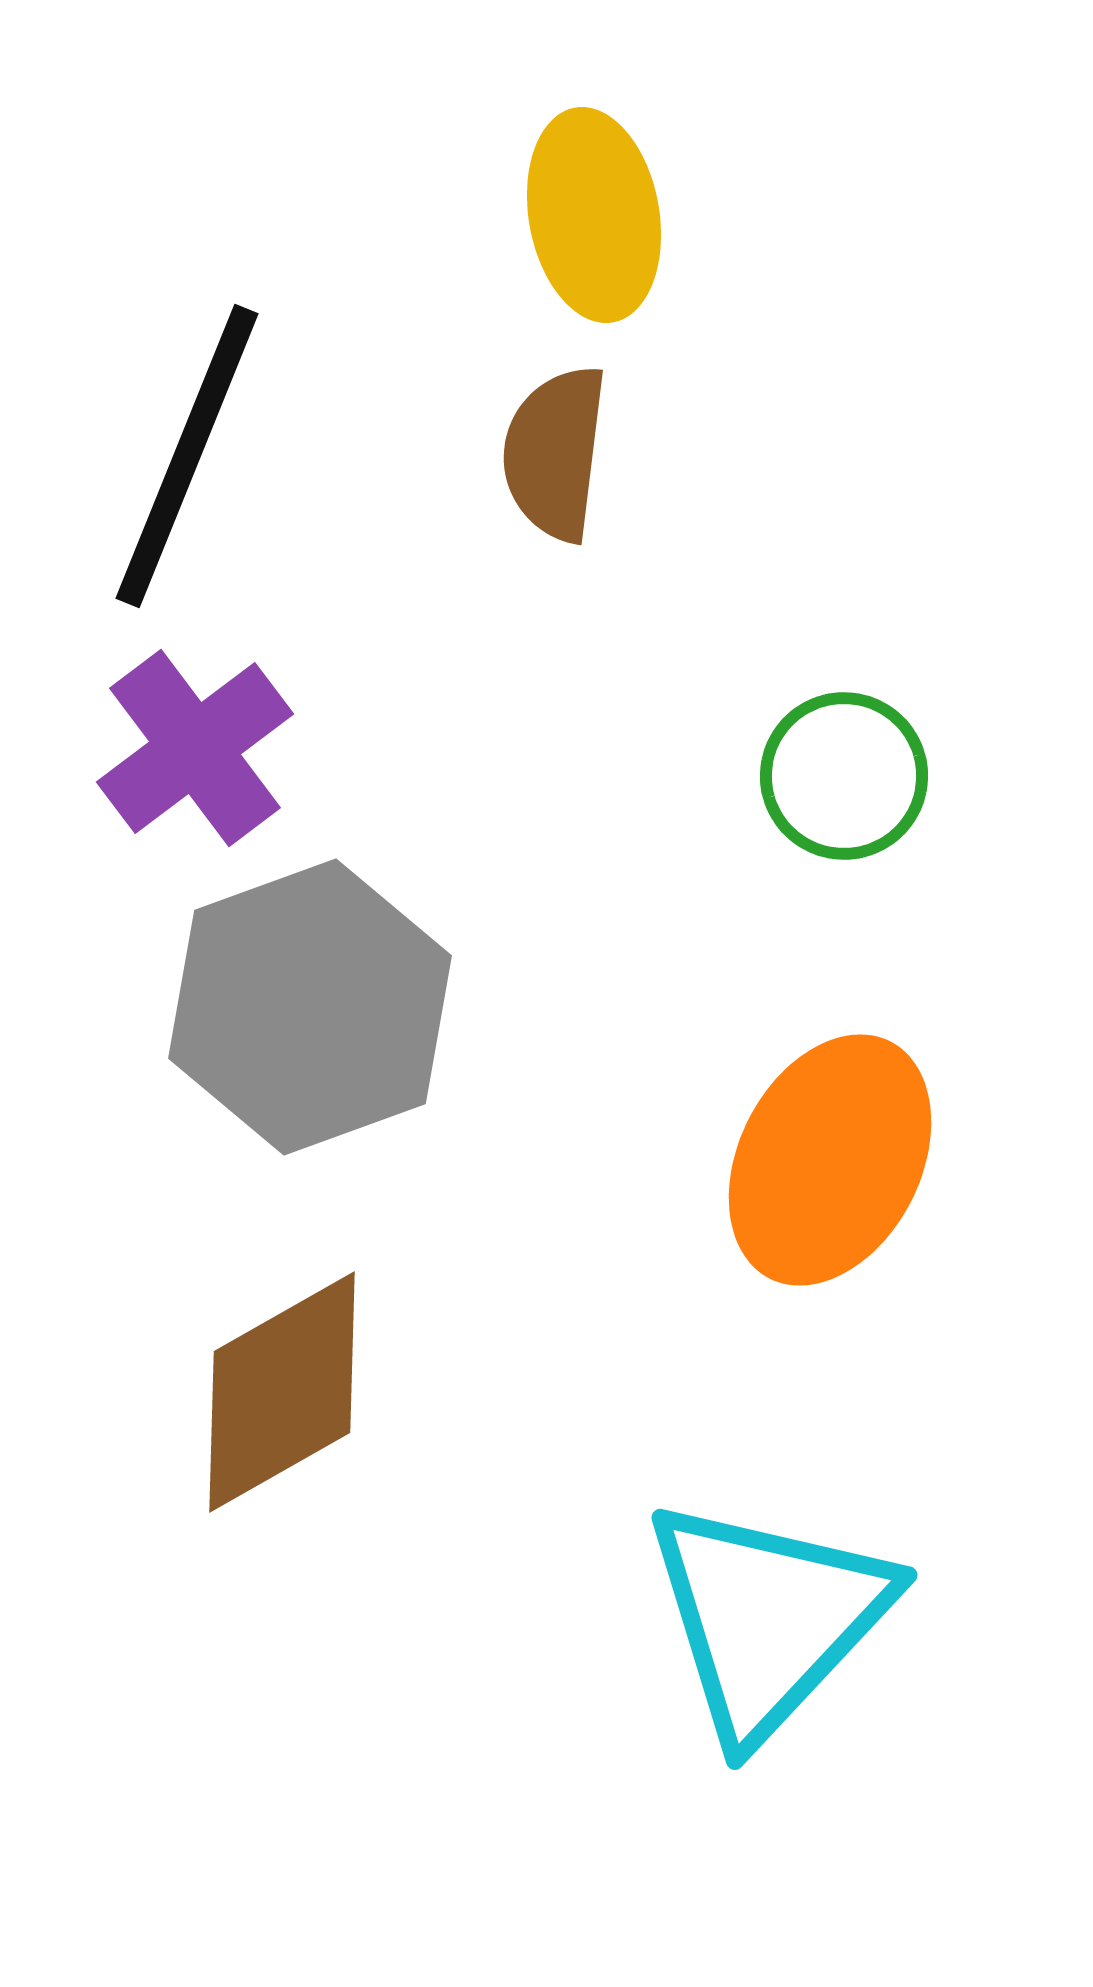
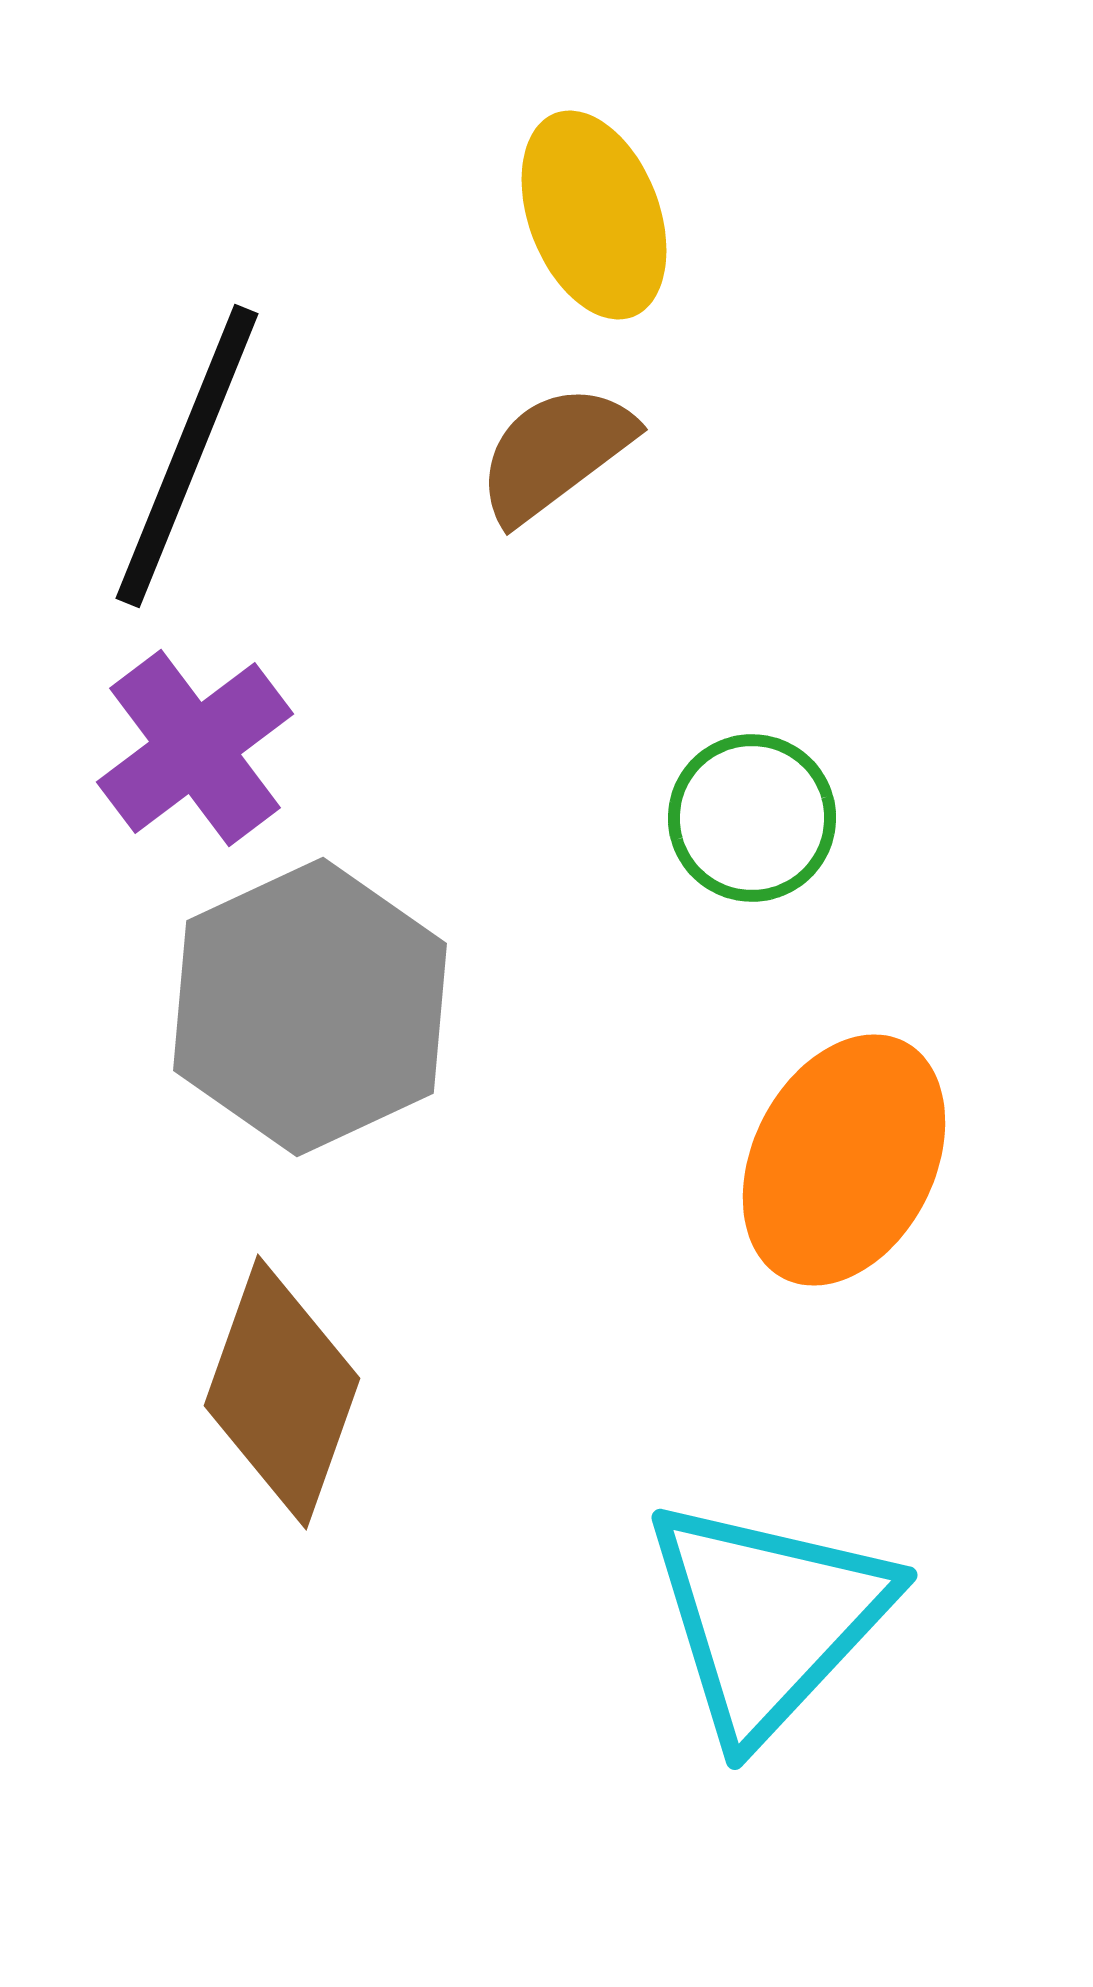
yellow ellipse: rotated 11 degrees counterclockwise
brown semicircle: rotated 46 degrees clockwise
green circle: moved 92 px left, 42 px down
gray hexagon: rotated 5 degrees counterclockwise
orange ellipse: moved 14 px right
brown diamond: rotated 41 degrees counterclockwise
